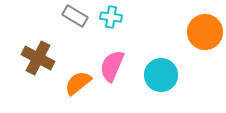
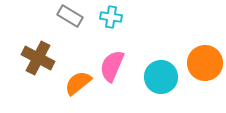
gray rectangle: moved 5 px left
orange circle: moved 31 px down
cyan circle: moved 2 px down
